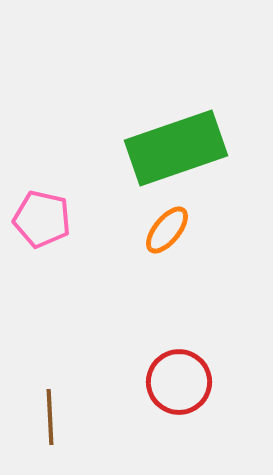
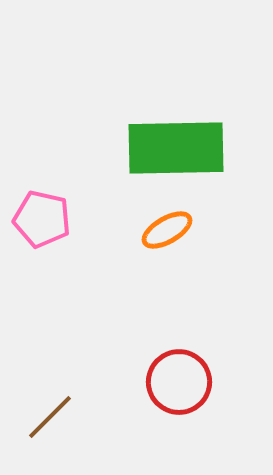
green rectangle: rotated 18 degrees clockwise
orange ellipse: rotated 21 degrees clockwise
brown line: rotated 48 degrees clockwise
